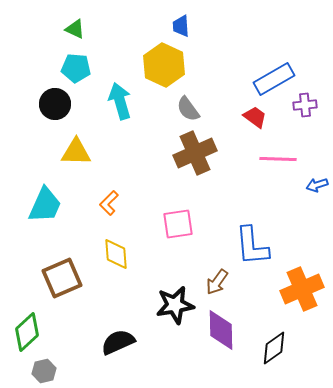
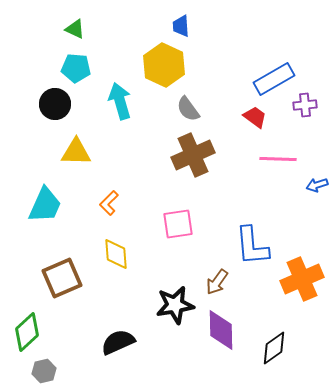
brown cross: moved 2 px left, 2 px down
orange cross: moved 10 px up
